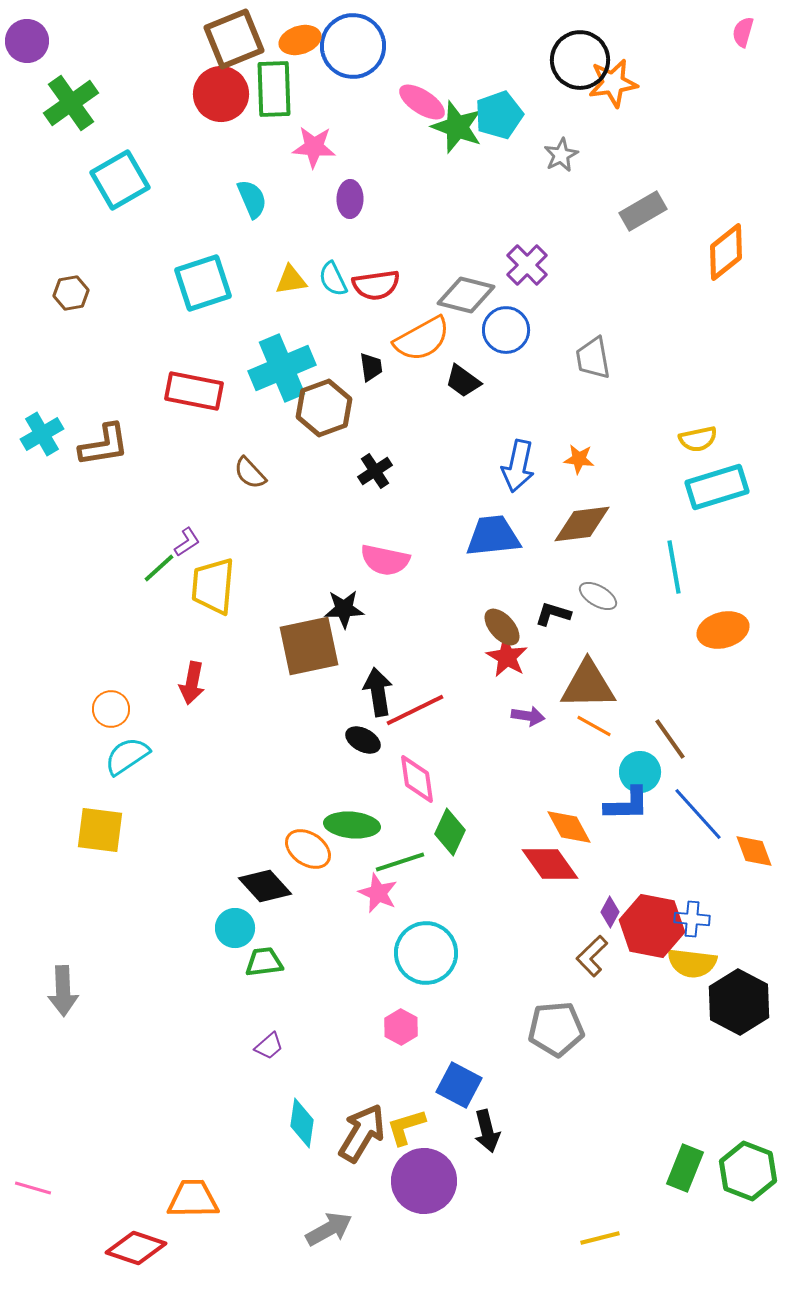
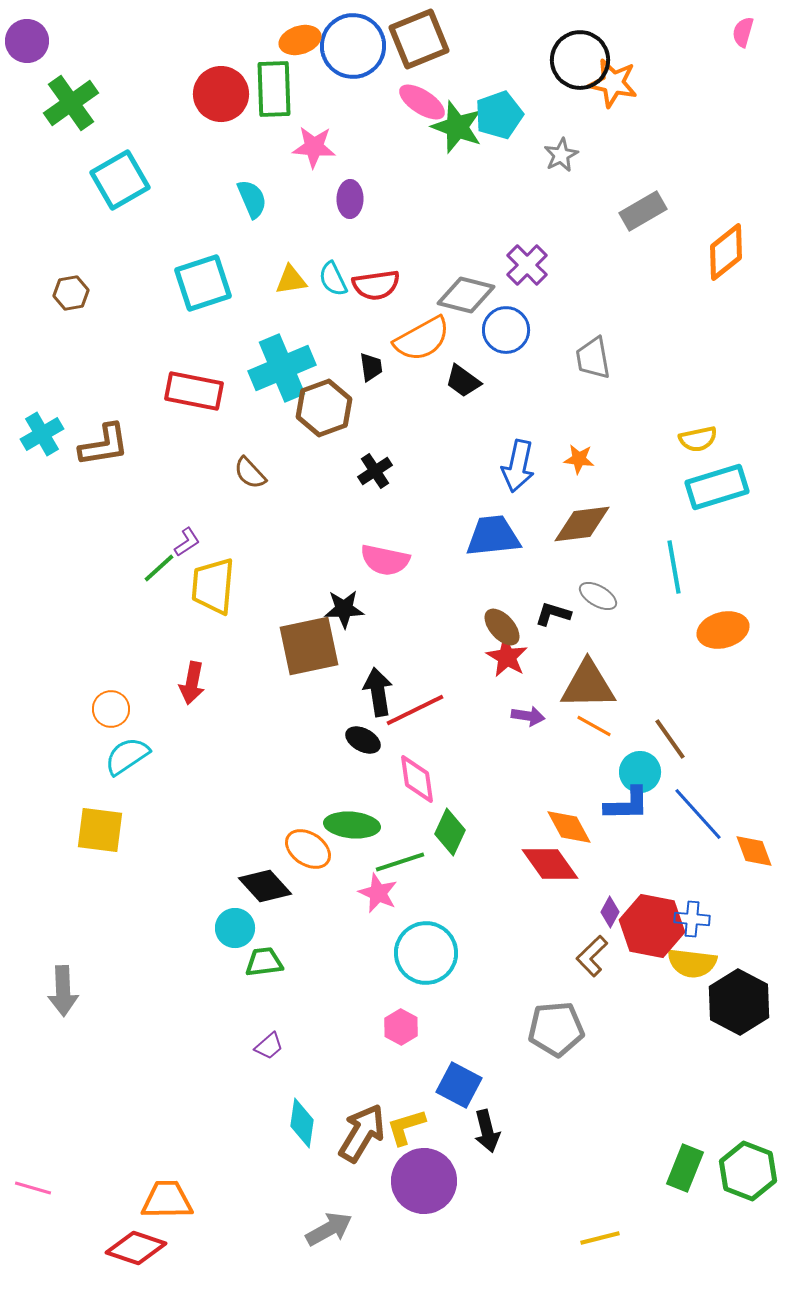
brown square at (234, 39): moved 185 px right
orange star at (613, 83): rotated 21 degrees clockwise
orange trapezoid at (193, 1199): moved 26 px left, 1 px down
